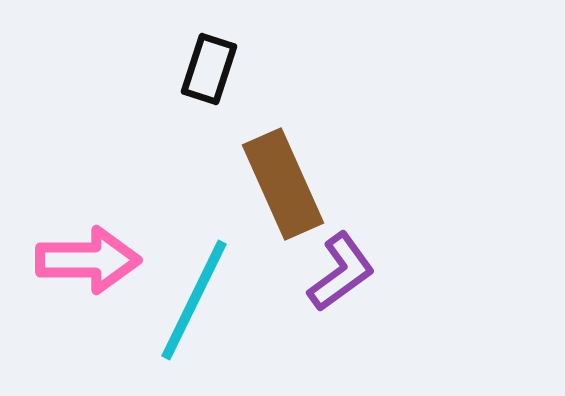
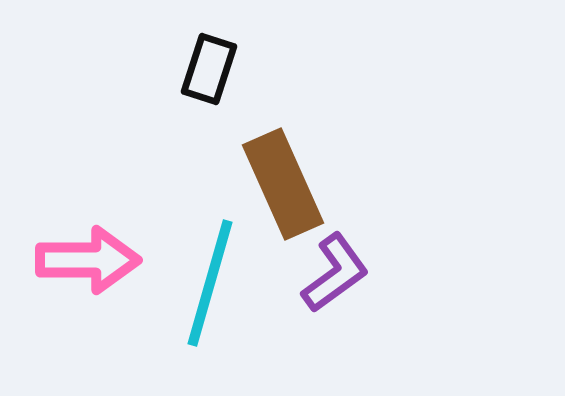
purple L-shape: moved 6 px left, 1 px down
cyan line: moved 16 px right, 17 px up; rotated 10 degrees counterclockwise
